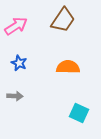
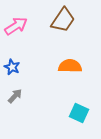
blue star: moved 7 px left, 4 px down
orange semicircle: moved 2 px right, 1 px up
gray arrow: rotated 49 degrees counterclockwise
